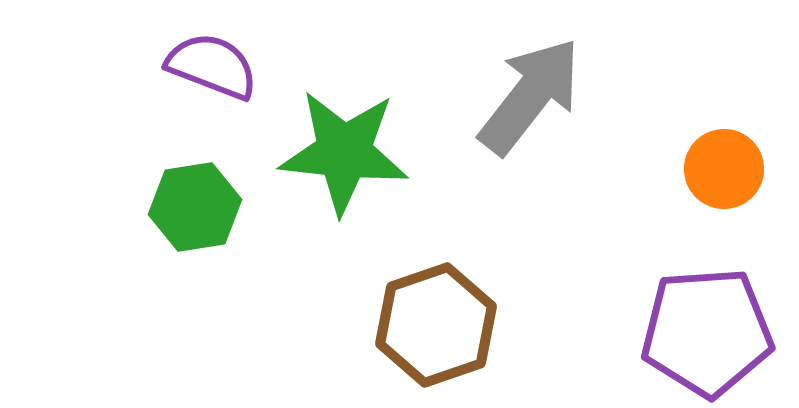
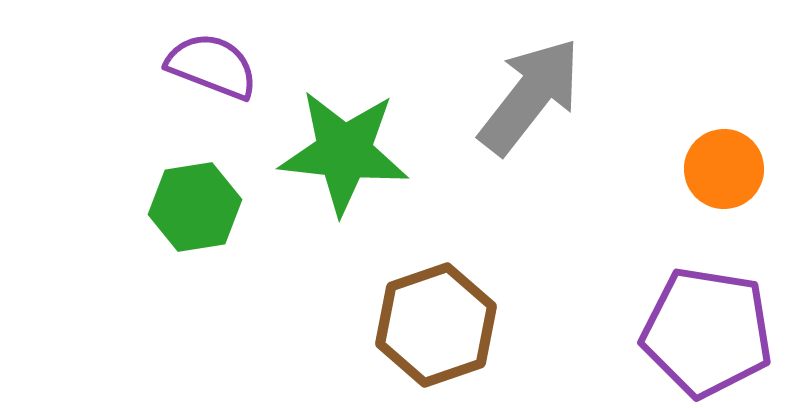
purple pentagon: rotated 13 degrees clockwise
